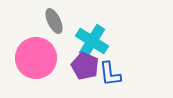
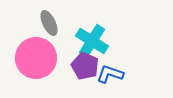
gray ellipse: moved 5 px left, 2 px down
blue L-shape: rotated 116 degrees clockwise
